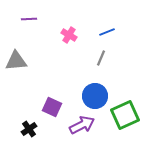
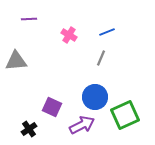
blue circle: moved 1 px down
